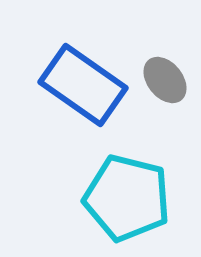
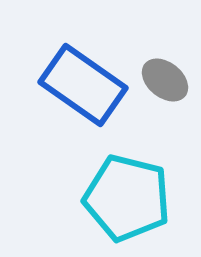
gray ellipse: rotated 12 degrees counterclockwise
